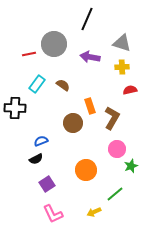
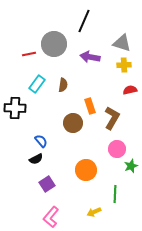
black line: moved 3 px left, 2 px down
yellow cross: moved 2 px right, 2 px up
brown semicircle: rotated 64 degrees clockwise
blue semicircle: rotated 72 degrees clockwise
green line: rotated 48 degrees counterclockwise
pink L-shape: moved 2 px left, 3 px down; rotated 65 degrees clockwise
